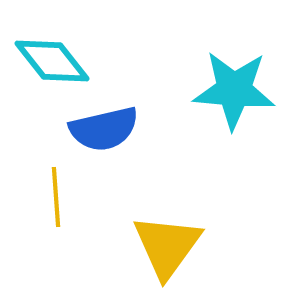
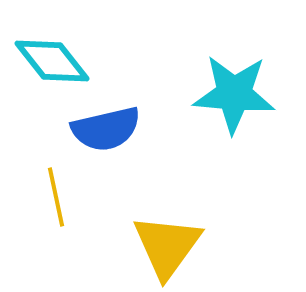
cyan star: moved 4 px down
blue semicircle: moved 2 px right
yellow line: rotated 8 degrees counterclockwise
